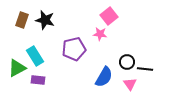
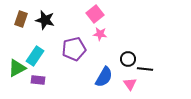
pink square: moved 14 px left, 2 px up
brown rectangle: moved 1 px left, 1 px up
cyan rectangle: rotated 66 degrees clockwise
black circle: moved 1 px right, 3 px up
